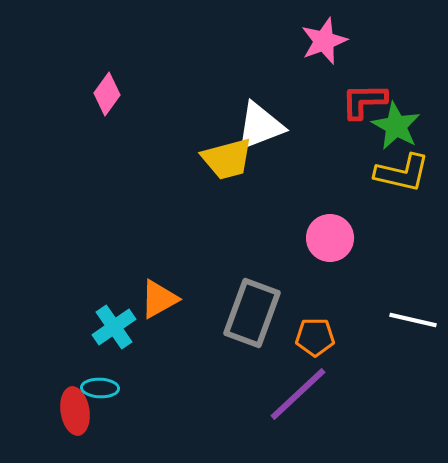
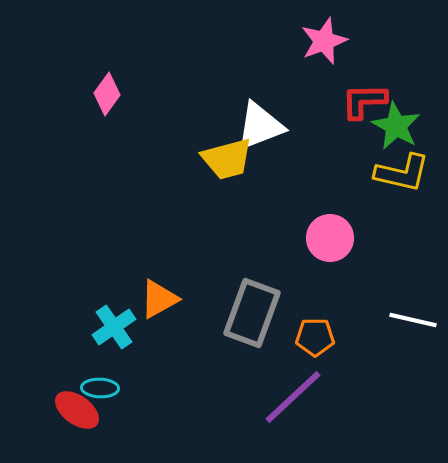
purple line: moved 5 px left, 3 px down
red ellipse: moved 2 px right, 1 px up; rotated 45 degrees counterclockwise
